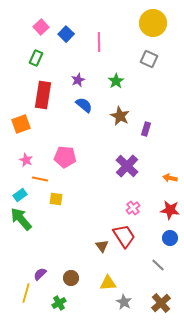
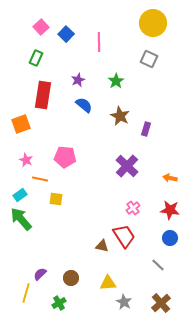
brown triangle: rotated 40 degrees counterclockwise
